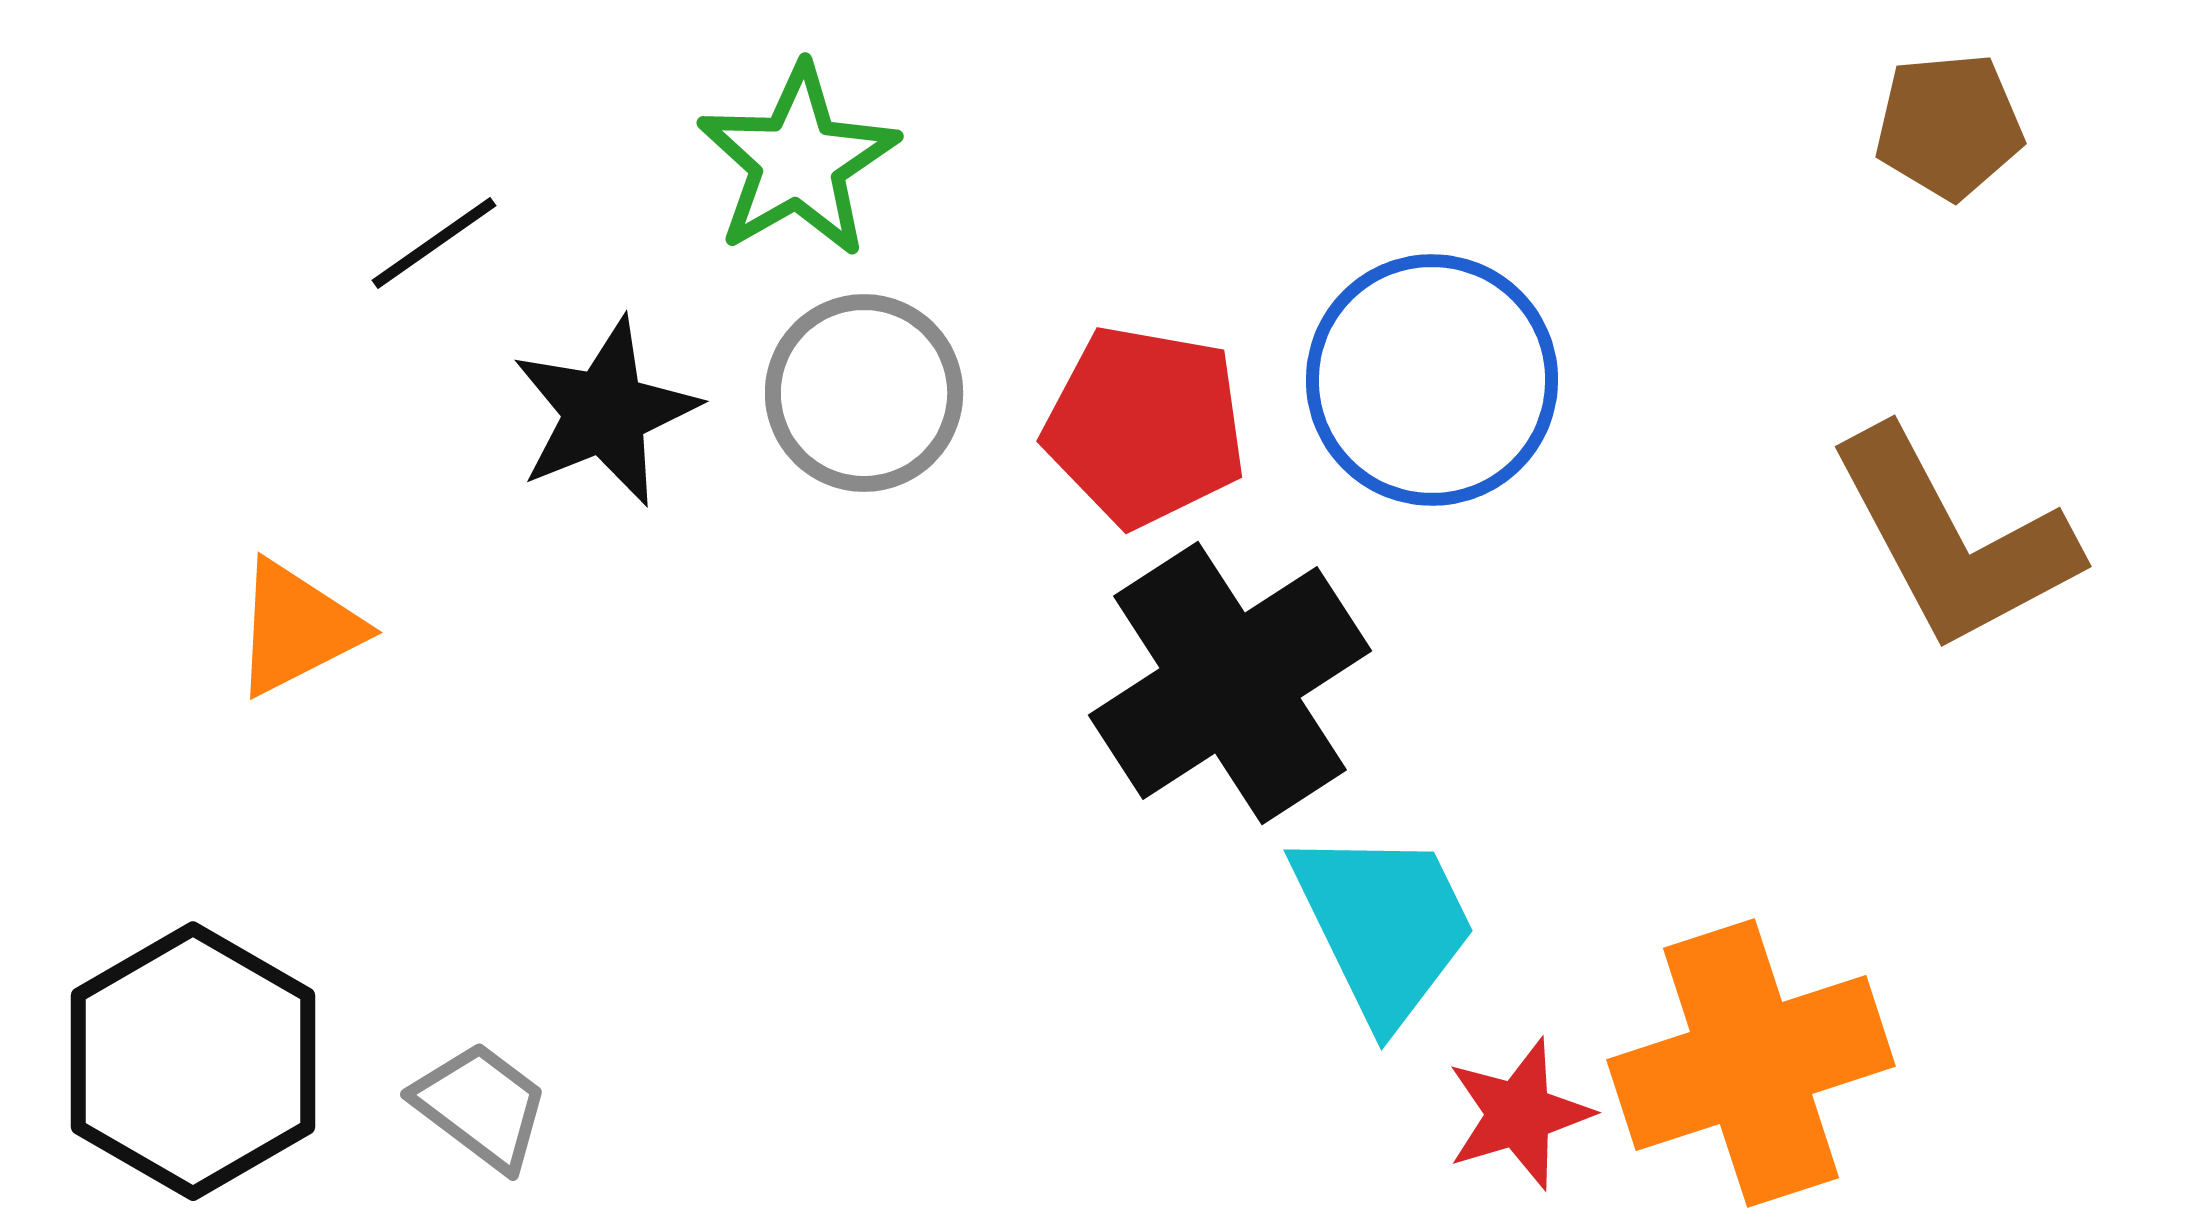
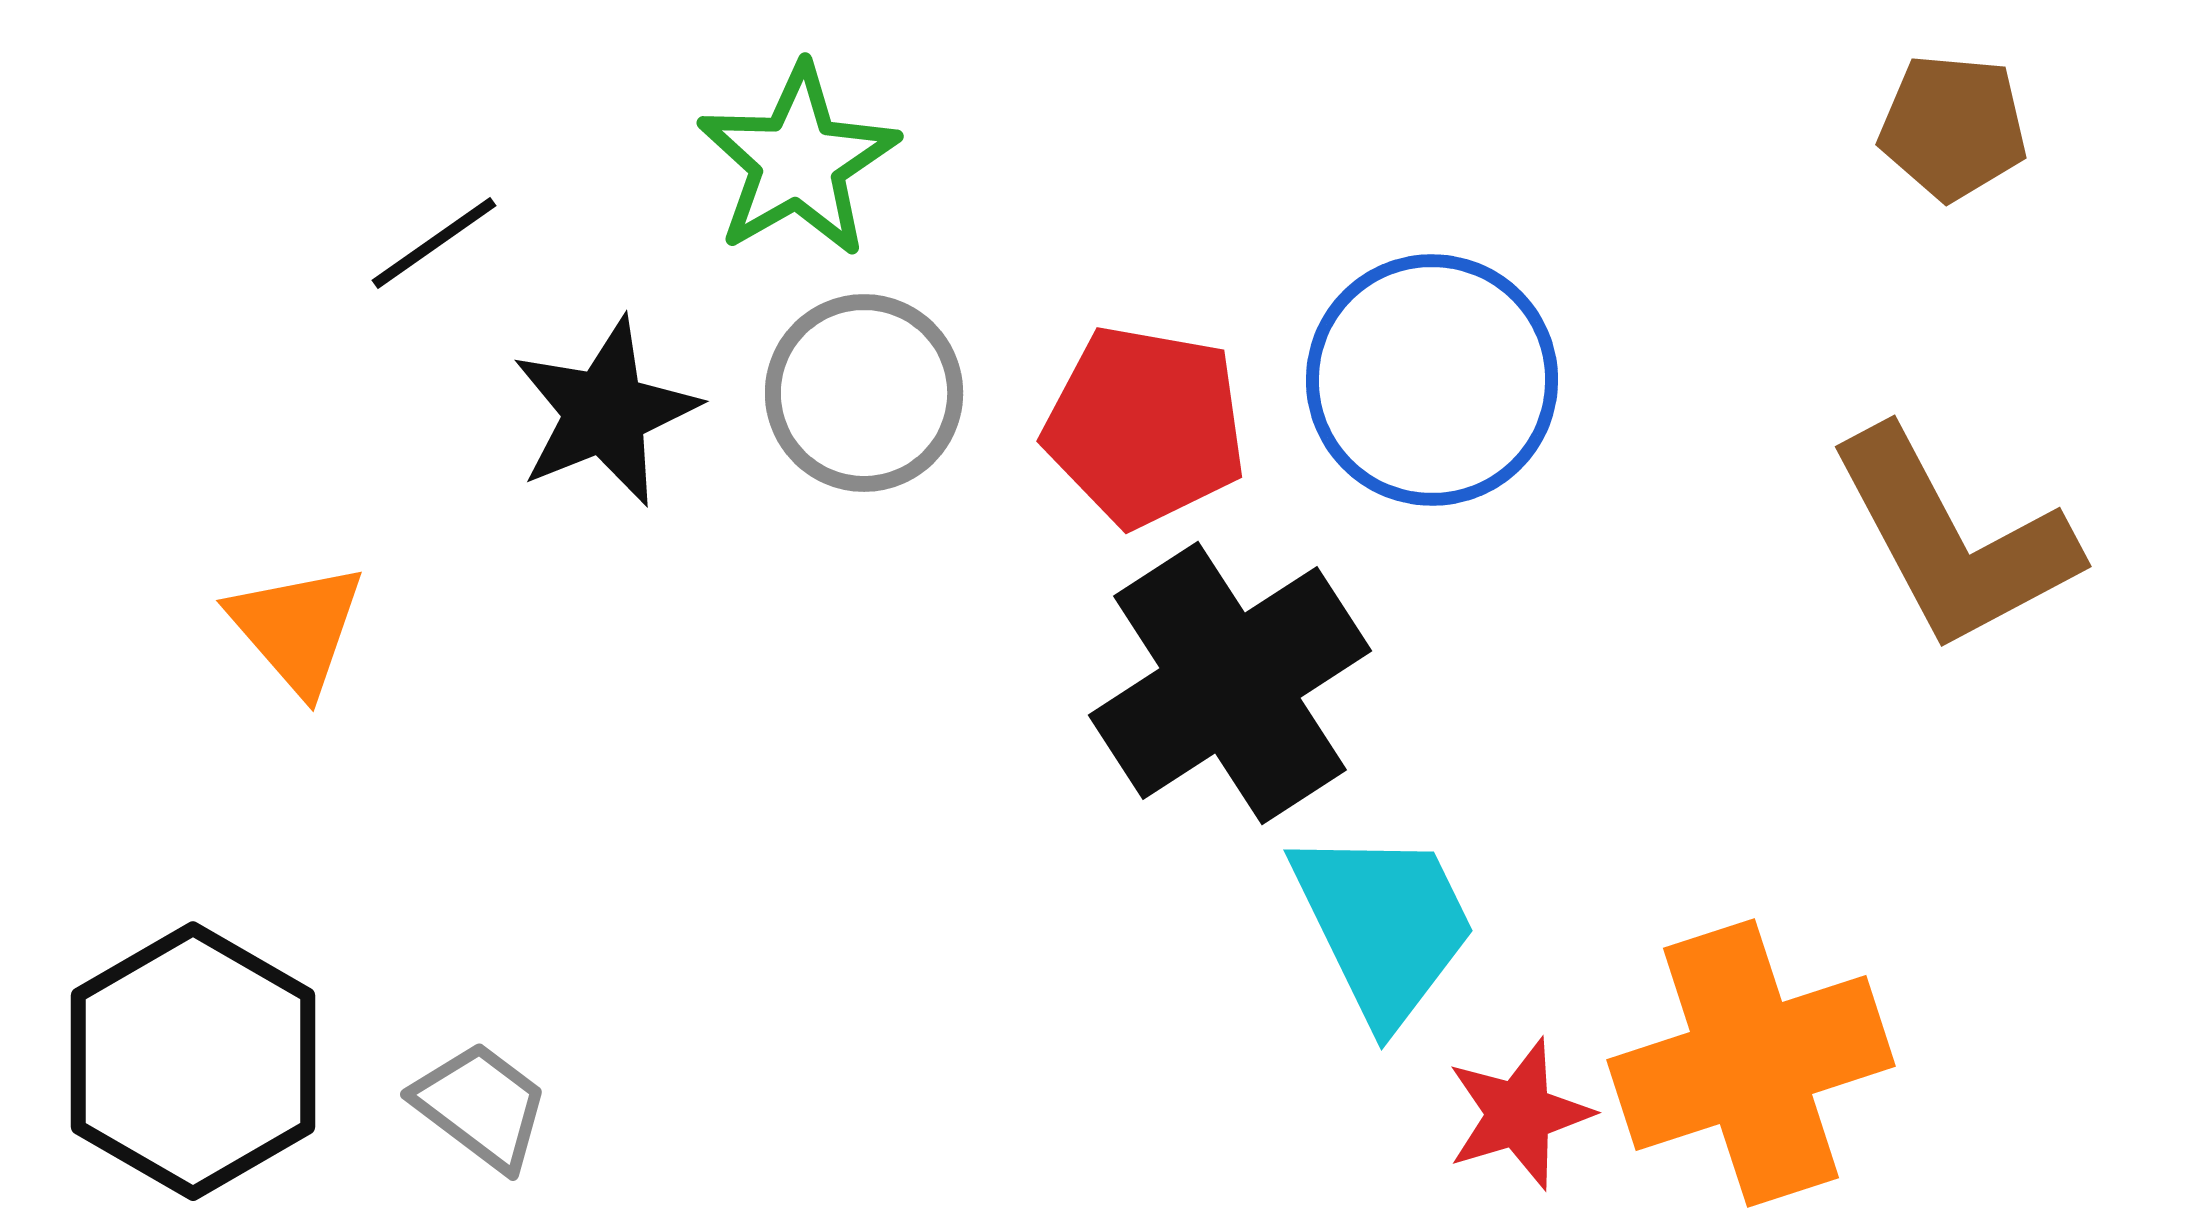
brown pentagon: moved 4 px right, 1 px down; rotated 10 degrees clockwise
orange triangle: rotated 44 degrees counterclockwise
